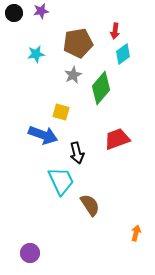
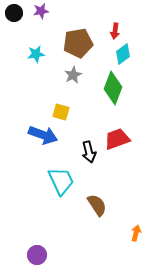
green diamond: moved 12 px right; rotated 20 degrees counterclockwise
black arrow: moved 12 px right, 1 px up
brown semicircle: moved 7 px right
purple circle: moved 7 px right, 2 px down
